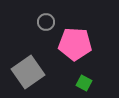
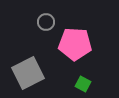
gray square: moved 1 px down; rotated 8 degrees clockwise
green square: moved 1 px left, 1 px down
